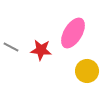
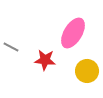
red star: moved 4 px right, 10 px down
